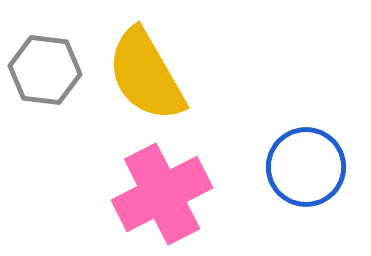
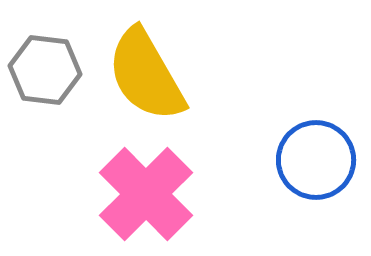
blue circle: moved 10 px right, 7 px up
pink cross: moved 16 px left; rotated 18 degrees counterclockwise
